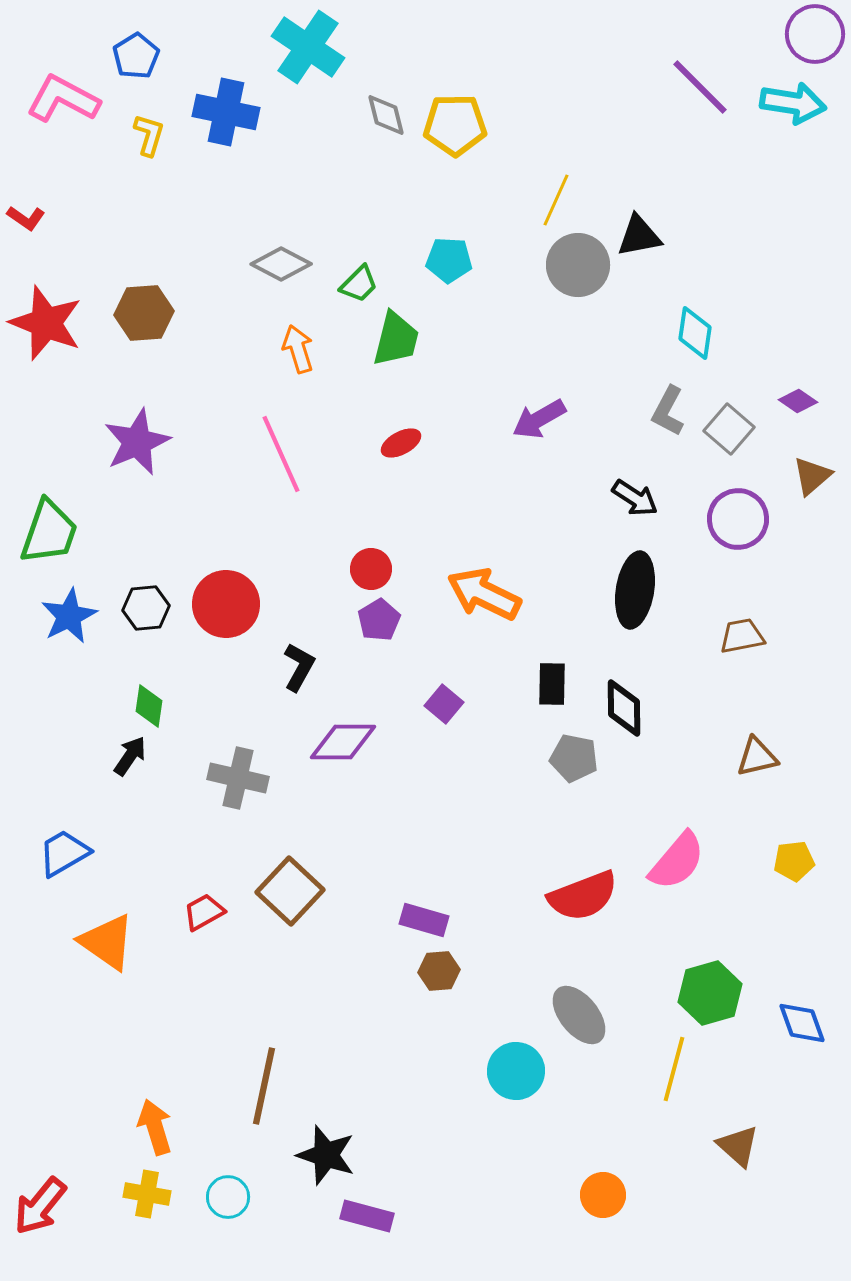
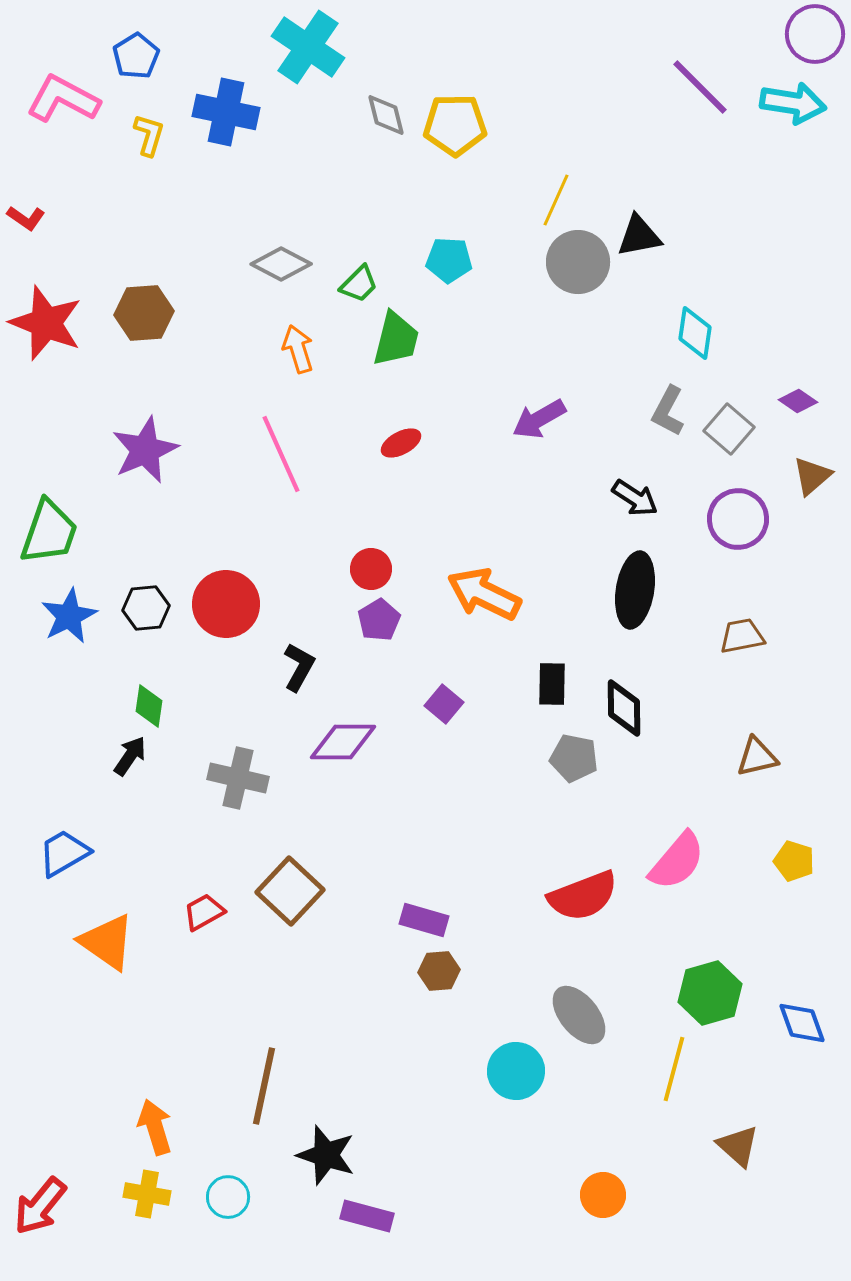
gray circle at (578, 265): moved 3 px up
purple star at (137, 442): moved 8 px right, 8 px down
yellow pentagon at (794, 861): rotated 24 degrees clockwise
